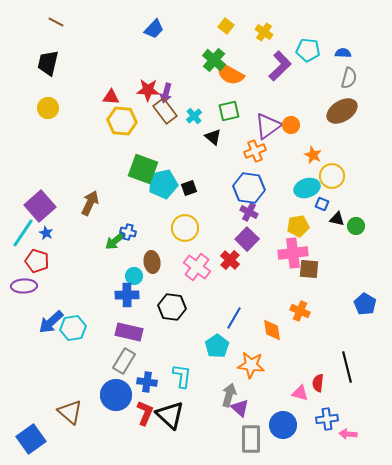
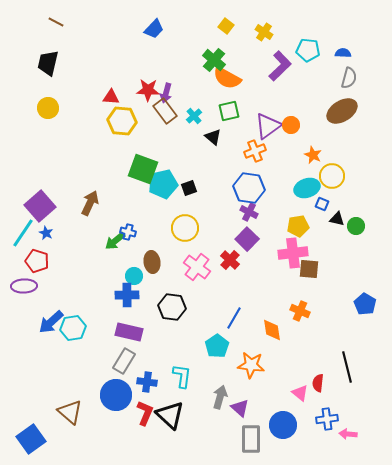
orange semicircle at (230, 74): moved 3 px left, 4 px down
pink triangle at (300, 393): rotated 24 degrees clockwise
gray arrow at (229, 395): moved 9 px left, 2 px down
